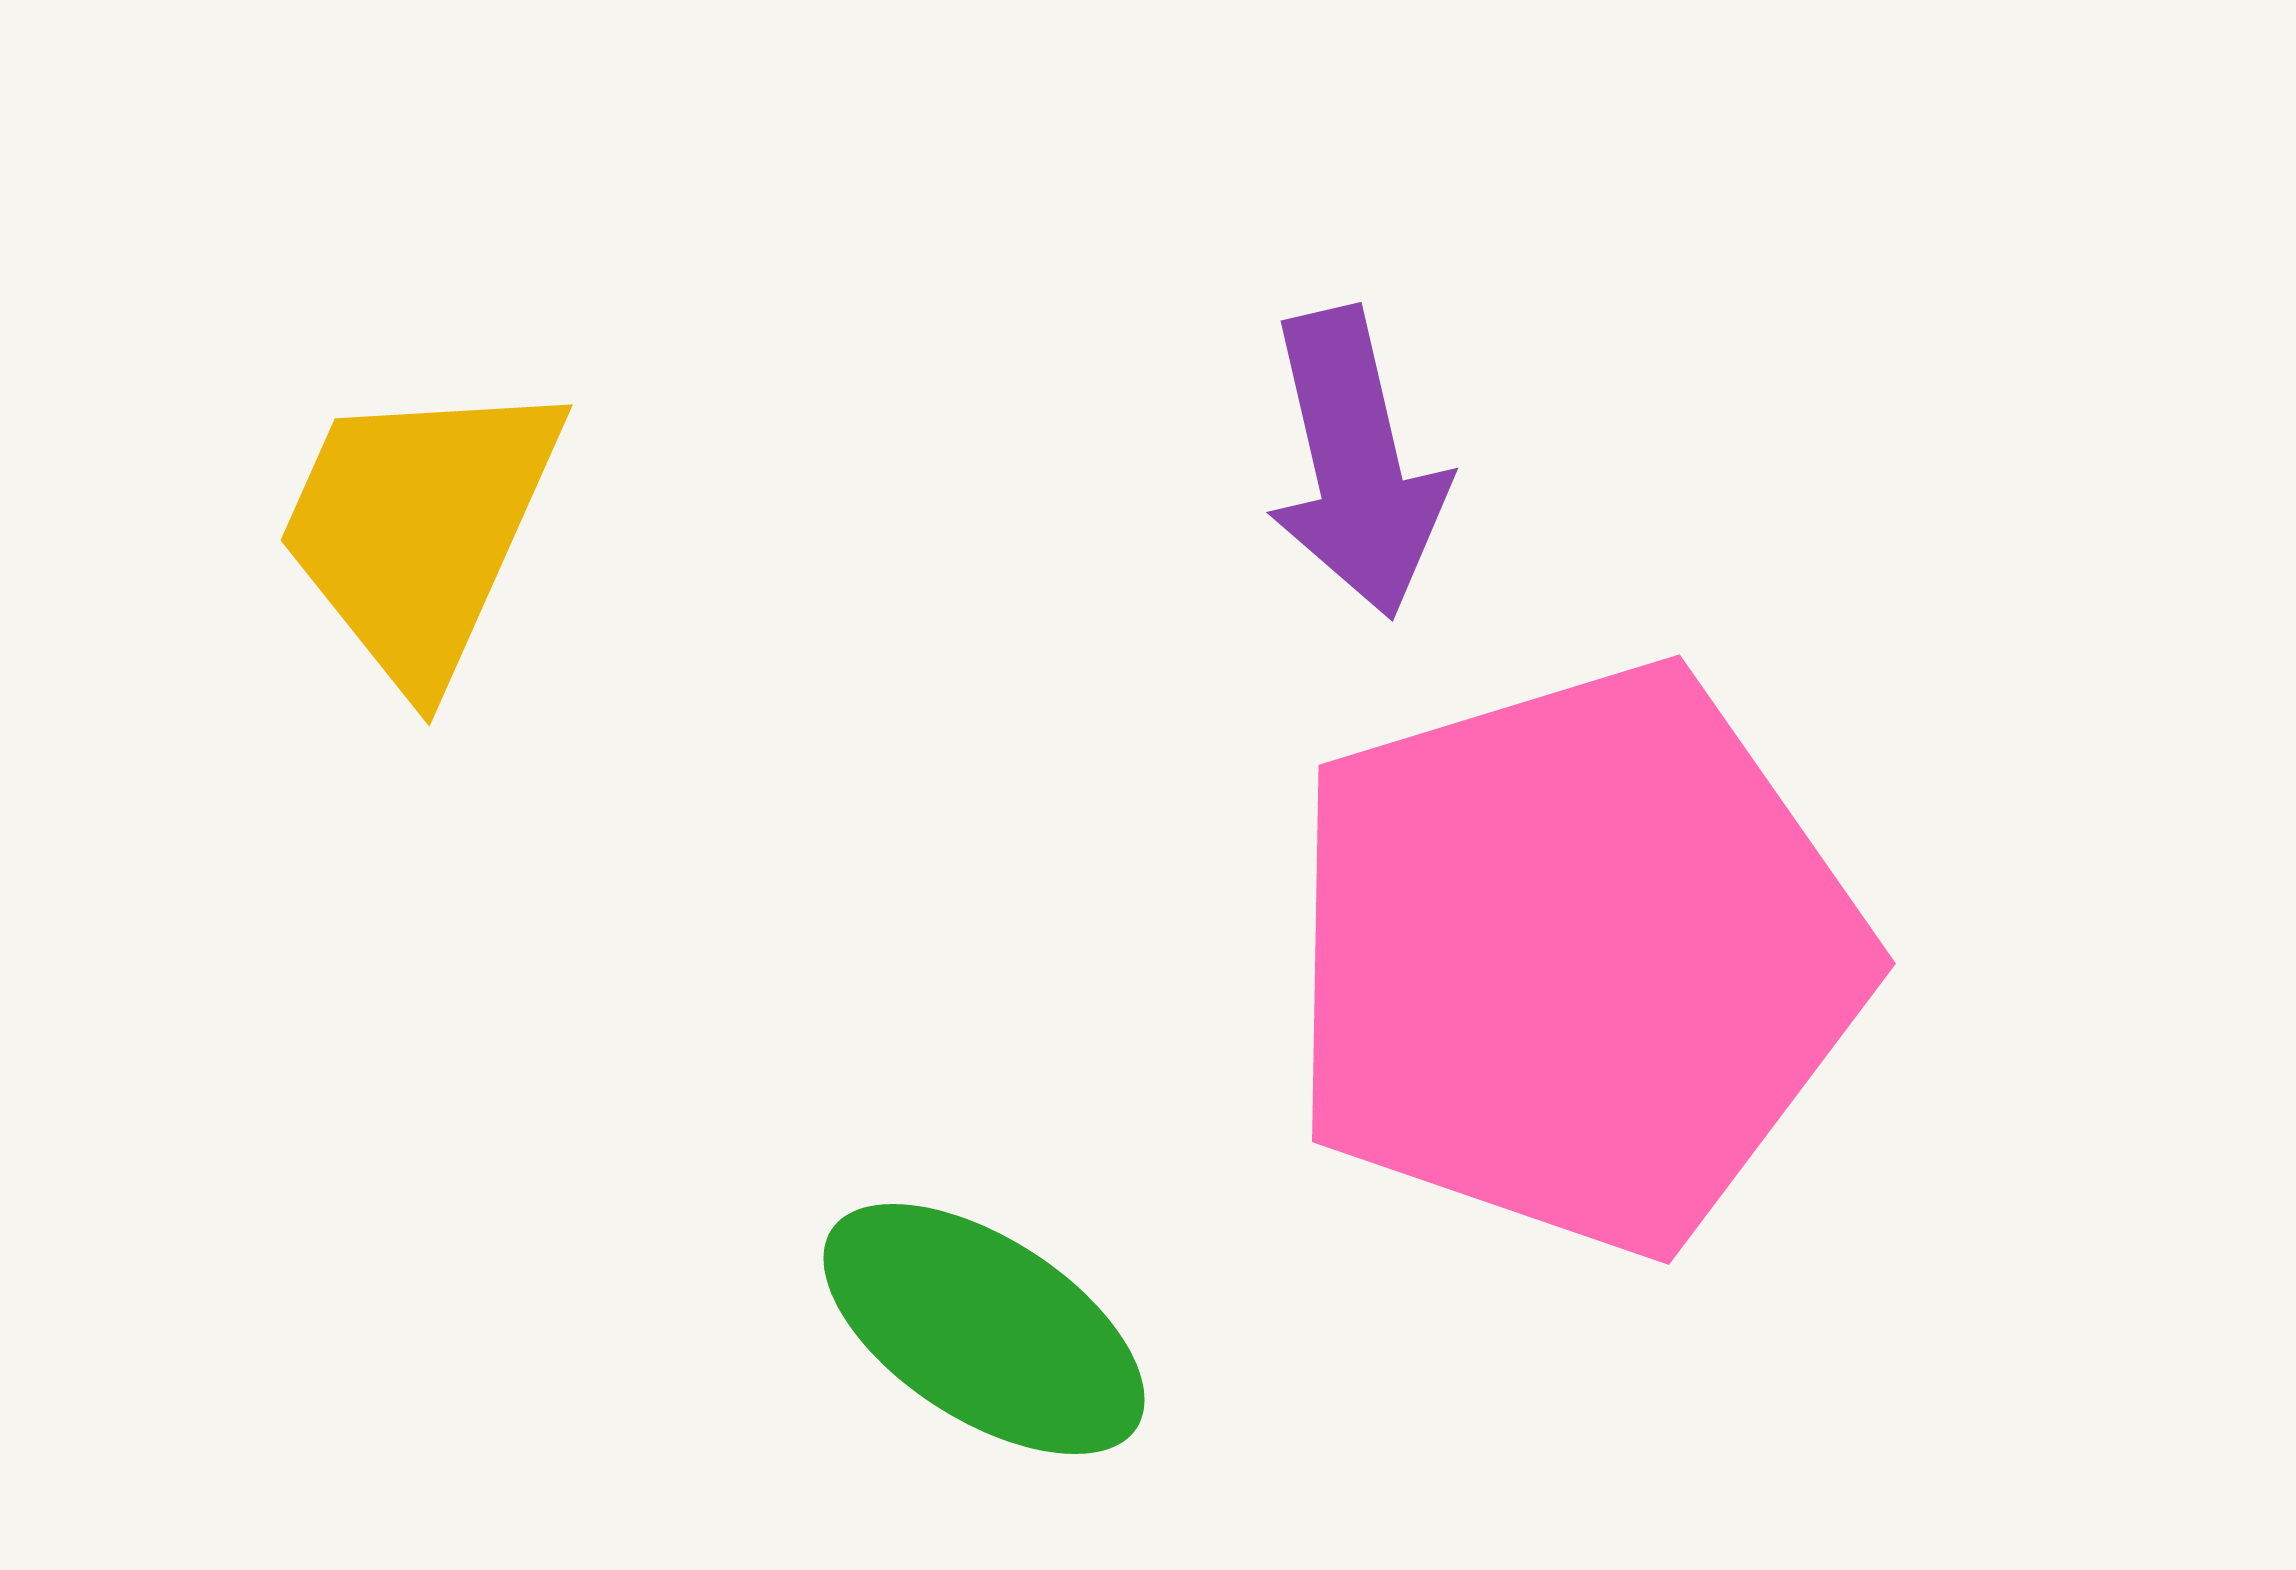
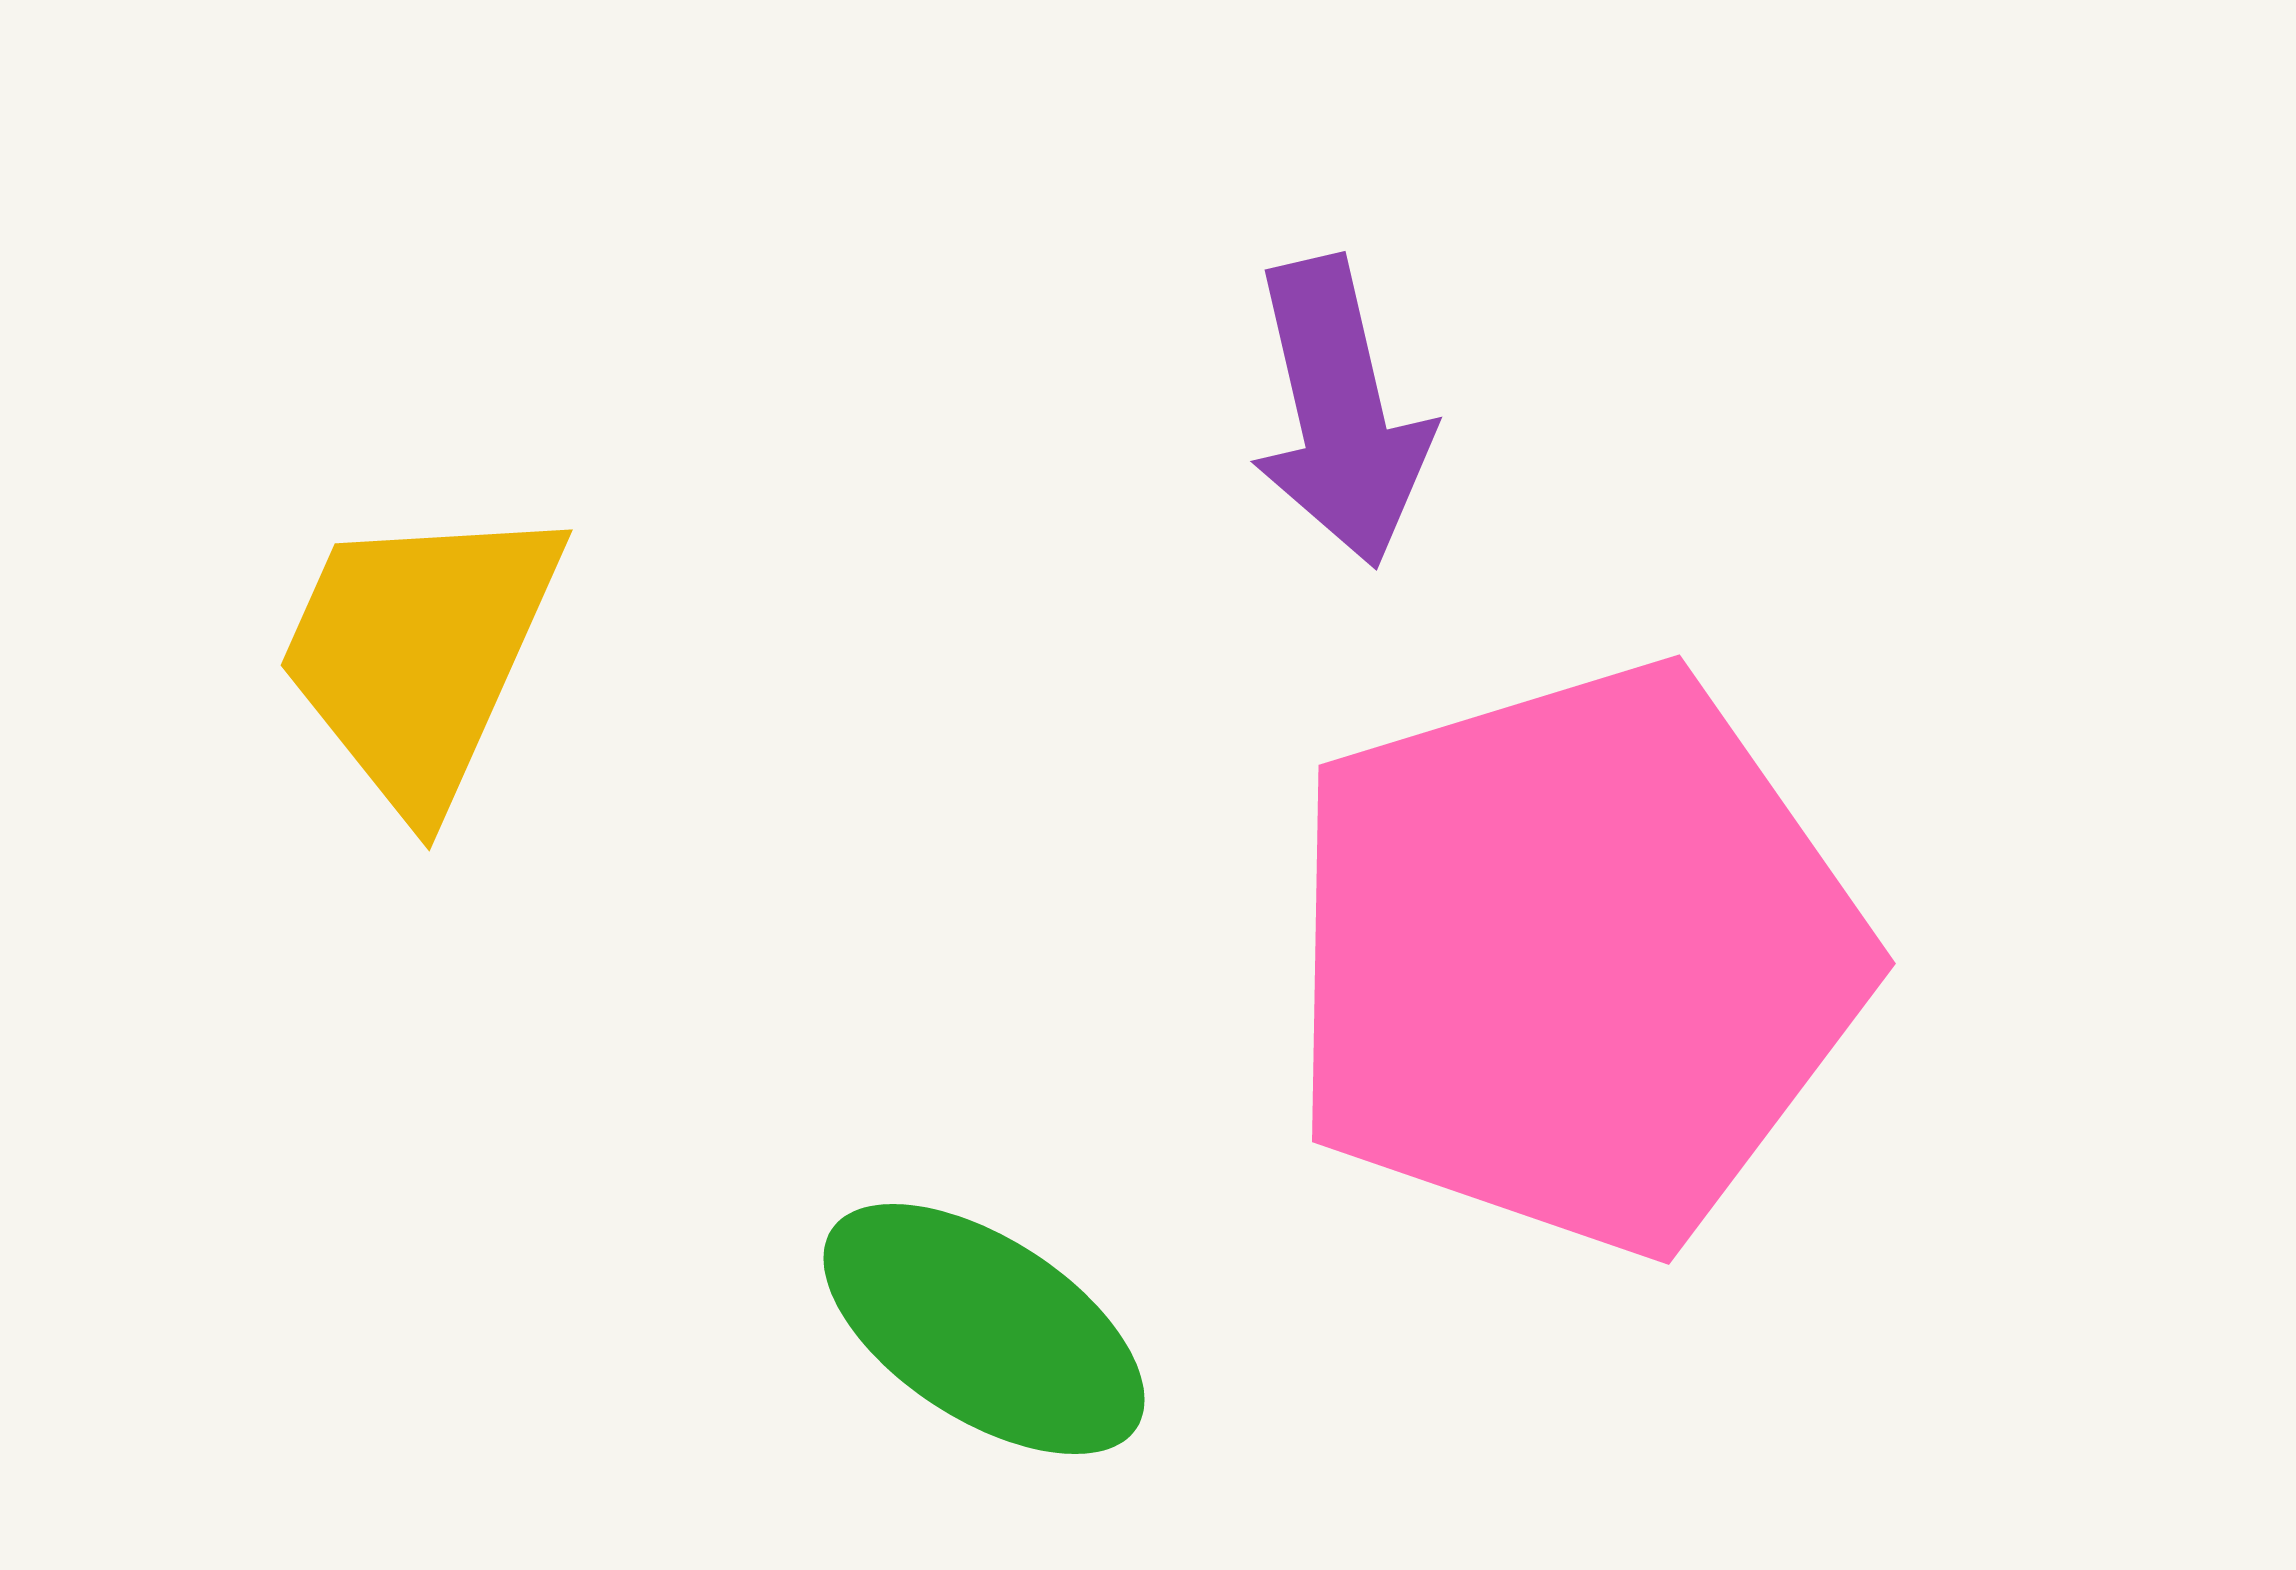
purple arrow: moved 16 px left, 51 px up
yellow trapezoid: moved 125 px down
